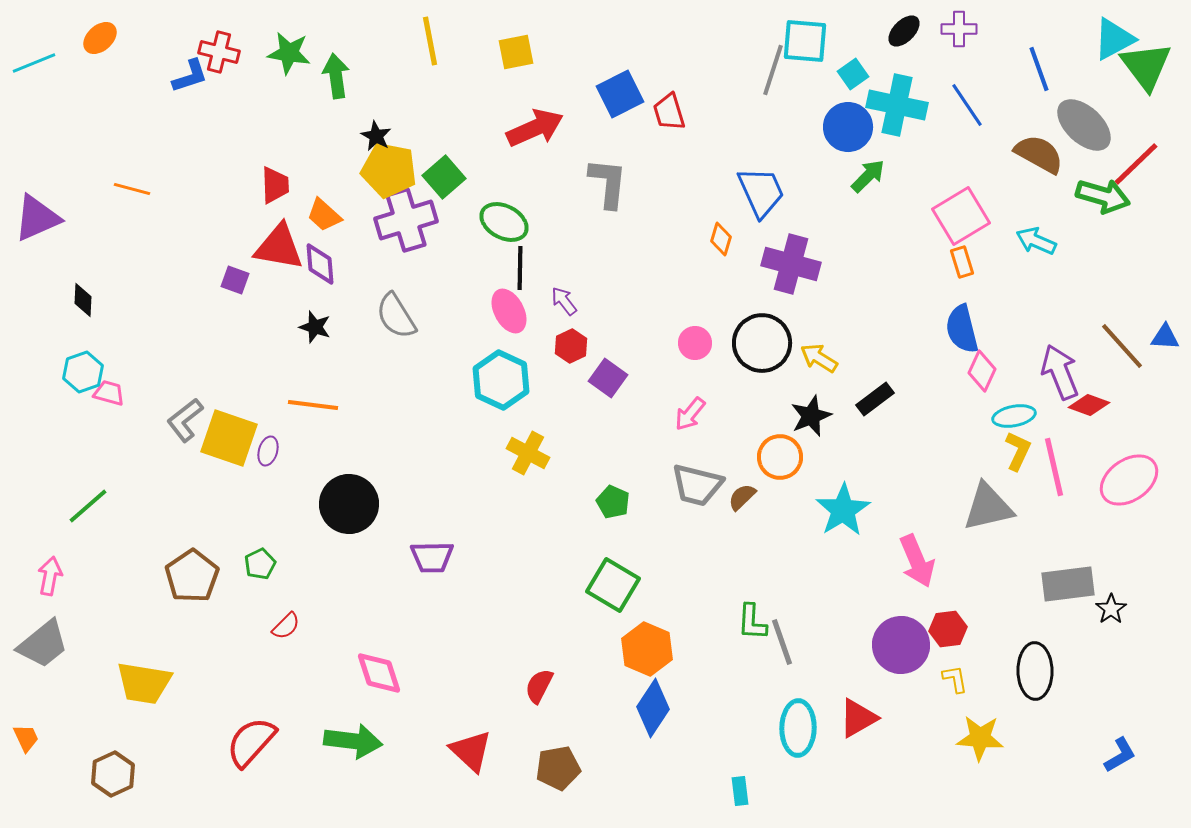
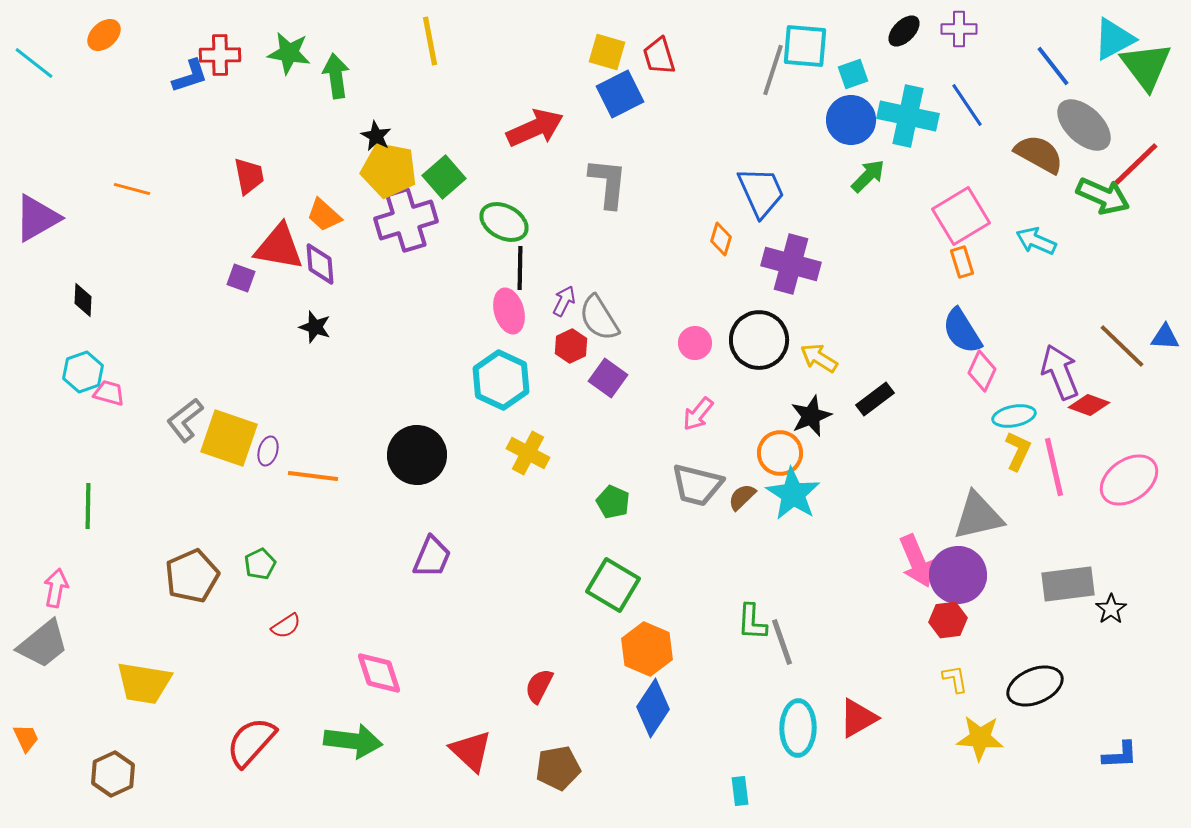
orange ellipse at (100, 38): moved 4 px right, 3 px up
cyan square at (805, 41): moved 5 px down
red cross at (219, 52): moved 1 px right, 3 px down; rotated 15 degrees counterclockwise
yellow square at (516, 52): moved 91 px right; rotated 27 degrees clockwise
cyan line at (34, 63): rotated 60 degrees clockwise
blue line at (1039, 69): moved 14 px right, 3 px up; rotated 18 degrees counterclockwise
cyan square at (853, 74): rotated 16 degrees clockwise
cyan cross at (897, 105): moved 11 px right, 11 px down
red trapezoid at (669, 112): moved 10 px left, 56 px up
blue circle at (848, 127): moved 3 px right, 7 px up
red trapezoid at (275, 185): moved 26 px left, 9 px up; rotated 9 degrees counterclockwise
green arrow at (1103, 196): rotated 8 degrees clockwise
purple triangle at (37, 218): rotated 6 degrees counterclockwise
purple square at (235, 280): moved 6 px right, 2 px up
purple arrow at (564, 301): rotated 64 degrees clockwise
pink ellipse at (509, 311): rotated 12 degrees clockwise
gray semicircle at (396, 316): moved 203 px right, 2 px down
blue semicircle at (962, 329): moved 2 px down; rotated 18 degrees counterclockwise
black circle at (762, 343): moved 3 px left, 3 px up
brown line at (1122, 346): rotated 4 degrees counterclockwise
orange line at (313, 405): moved 71 px down
pink arrow at (690, 414): moved 8 px right
orange circle at (780, 457): moved 4 px up
black circle at (349, 504): moved 68 px right, 49 px up
green line at (88, 506): rotated 48 degrees counterclockwise
gray triangle at (988, 507): moved 10 px left, 9 px down
cyan star at (843, 510): moved 50 px left, 16 px up; rotated 8 degrees counterclockwise
purple trapezoid at (432, 557): rotated 66 degrees counterclockwise
pink arrow at (50, 576): moved 6 px right, 12 px down
brown pentagon at (192, 576): rotated 10 degrees clockwise
red semicircle at (286, 626): rotated 12 degrees clockwise
red hexagon at (948, 629): moved 9 px up
purple circle at (901, 645): moved 57 px right, 70 px up
black ellipse at (1035, 671): moved 15 px down; rotated 68 degrees clockwise
blue L-shape at (1120, 755): rotated 27 degrees clockwise
